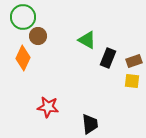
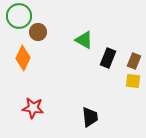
green circle: moved 4 px left, 1 px up
brown circle: moved 4 px up
green triangle: moved 3 px left
brown rectangle: rotated 49 degrees counterclockwise
yellow square: moved 1 px right
red star: moved 15 px left, 1 px down
black trapezoid: moved 7 px up
